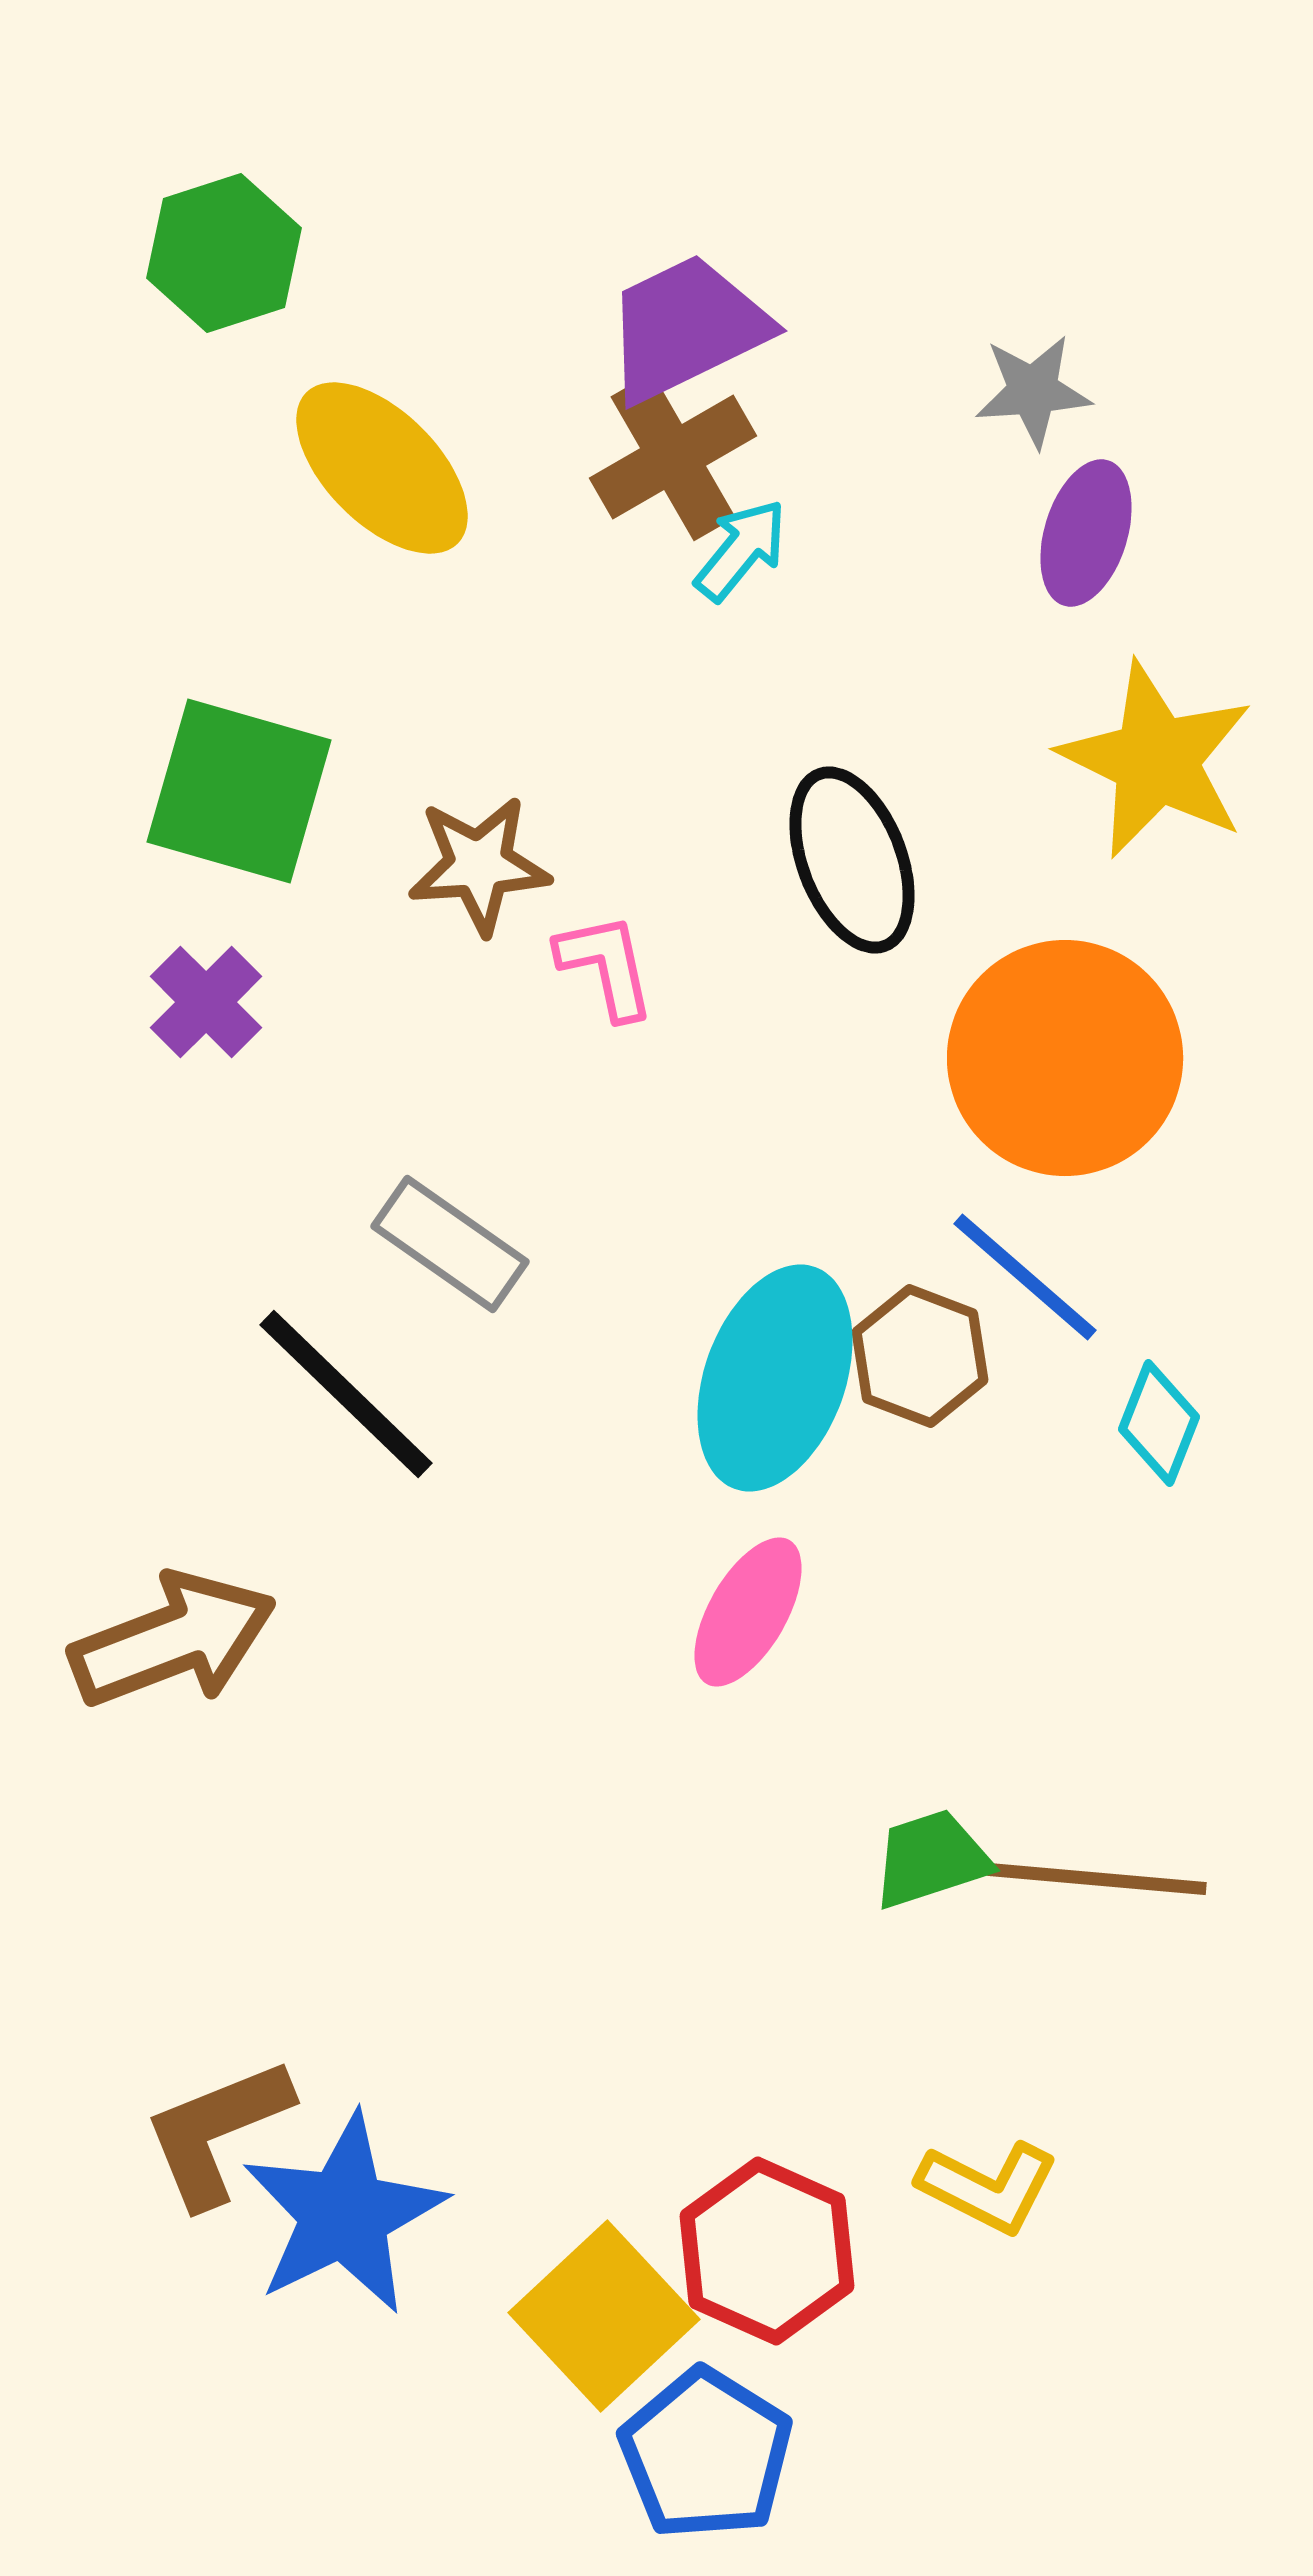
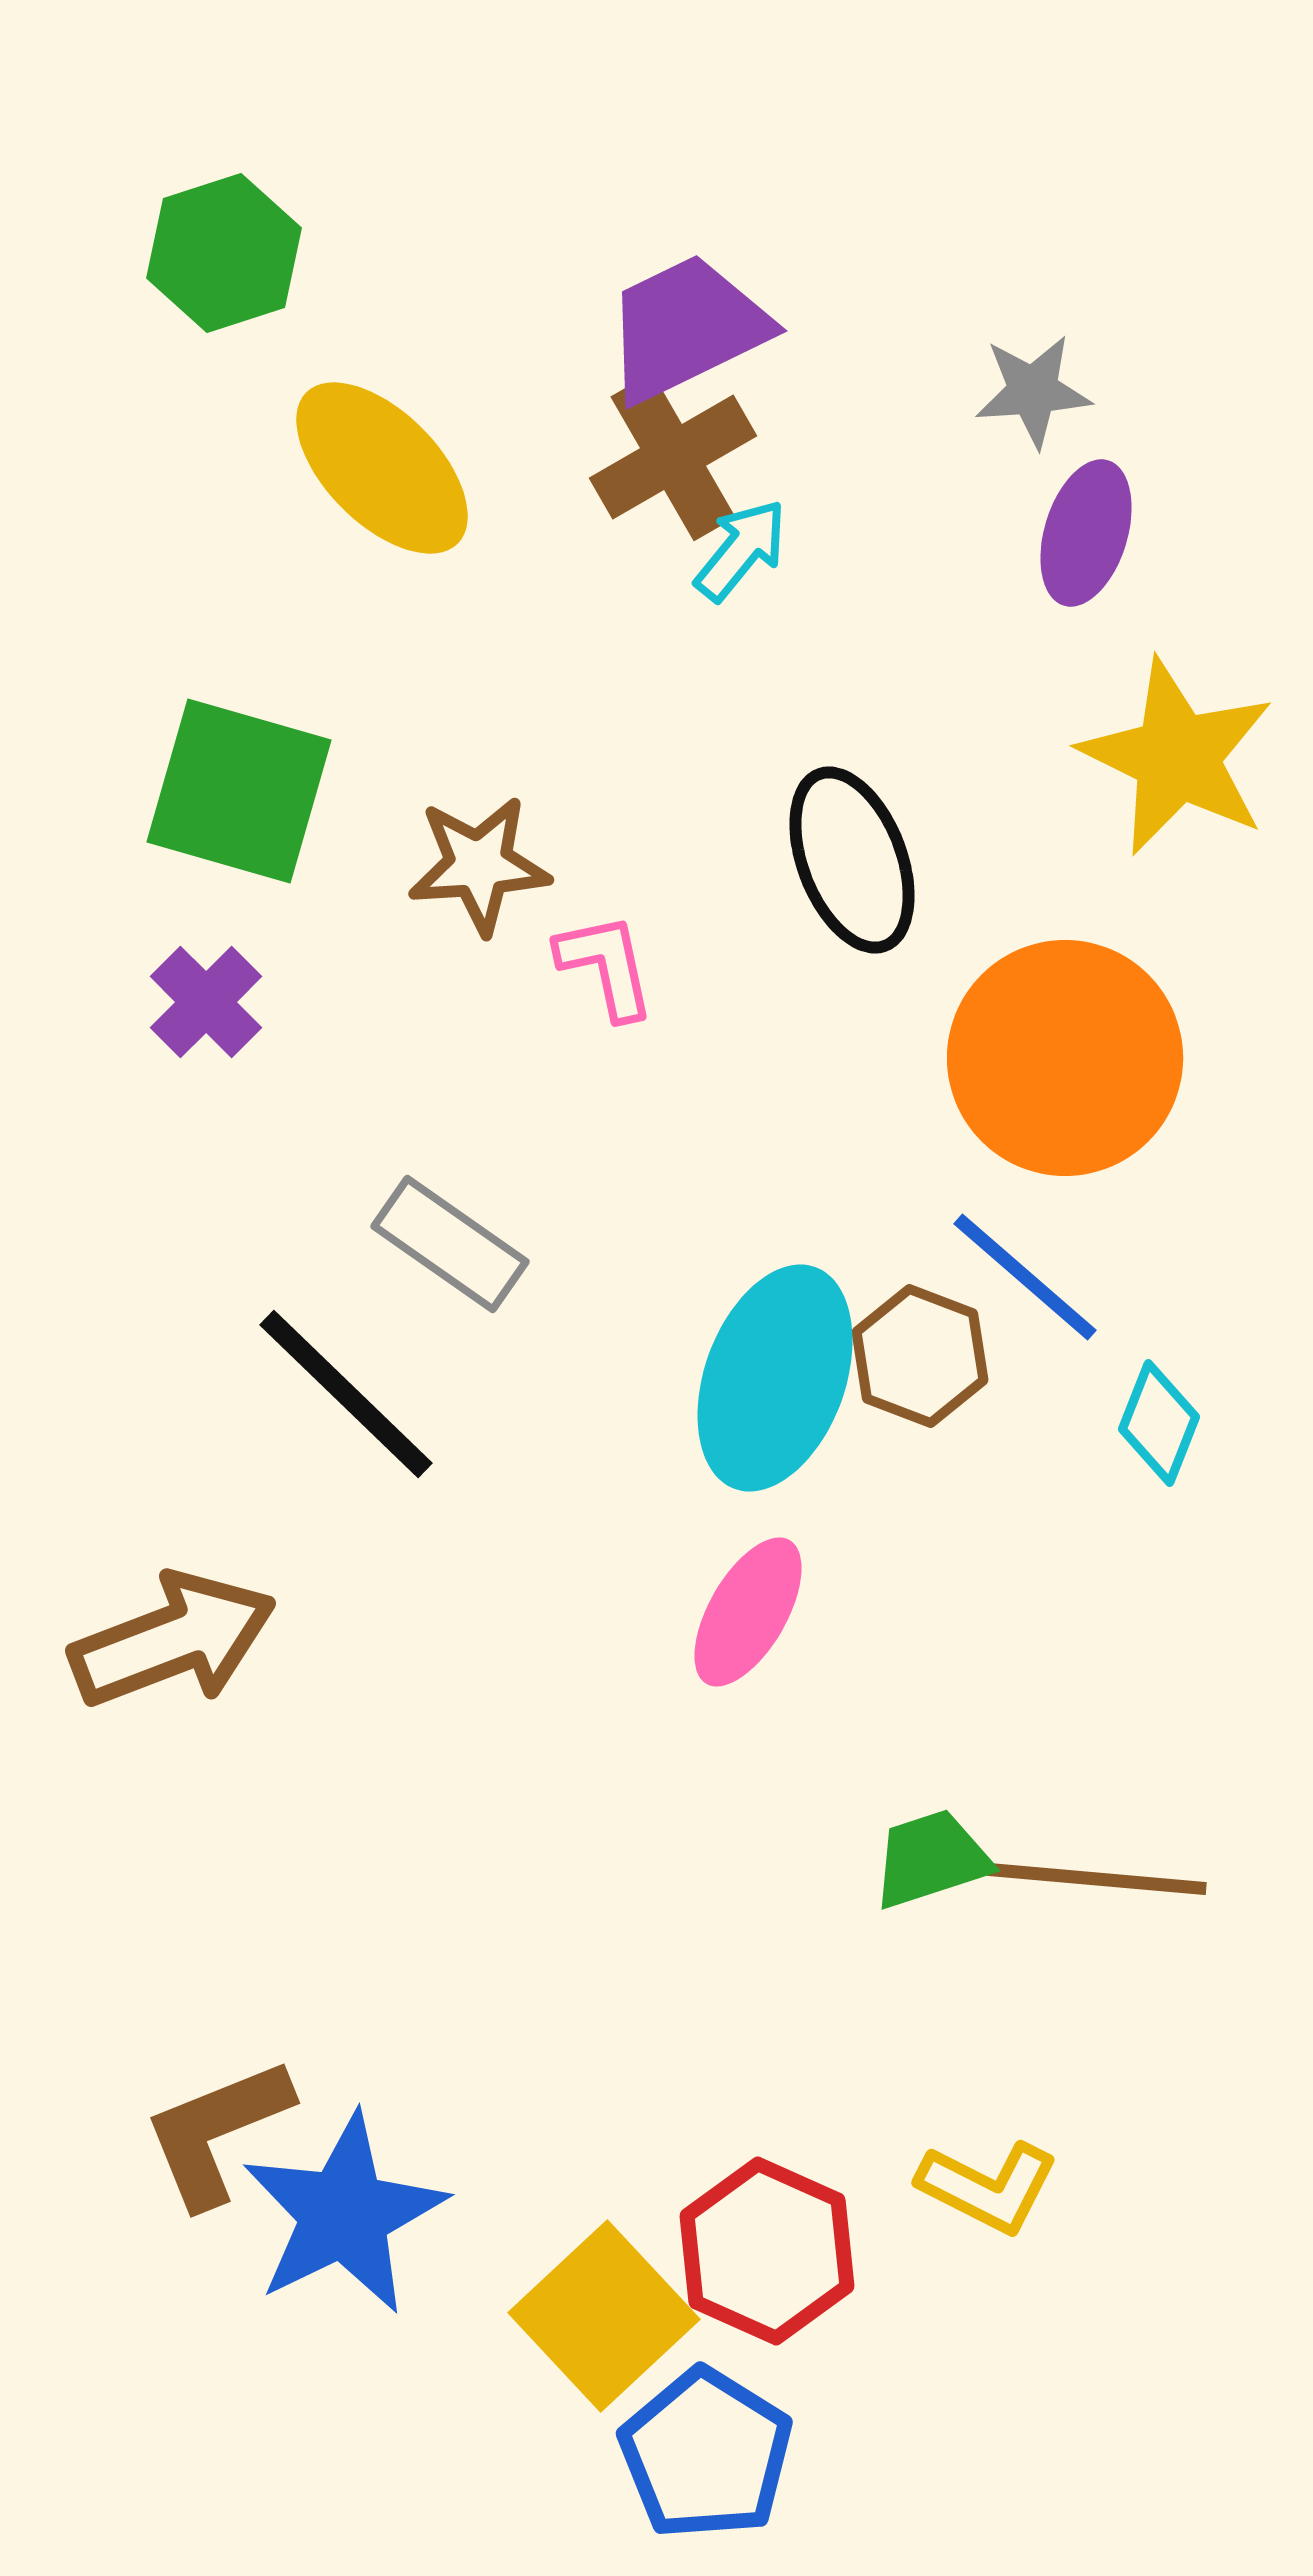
yellow star: moved 21 px right, 3 px up
